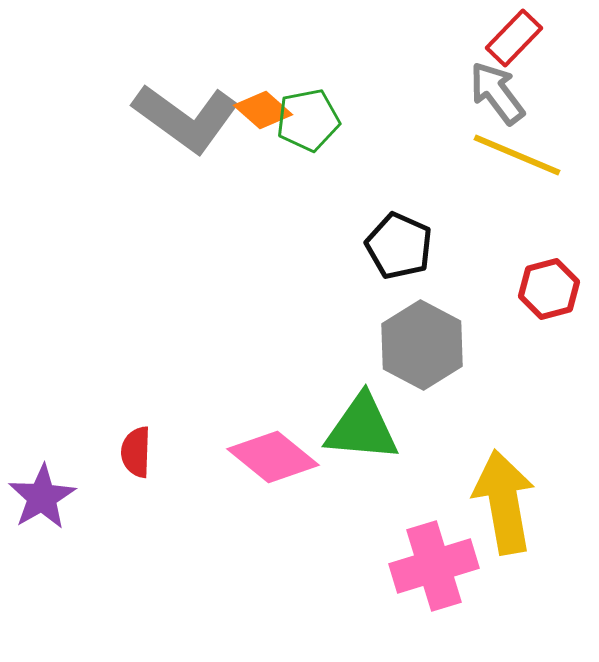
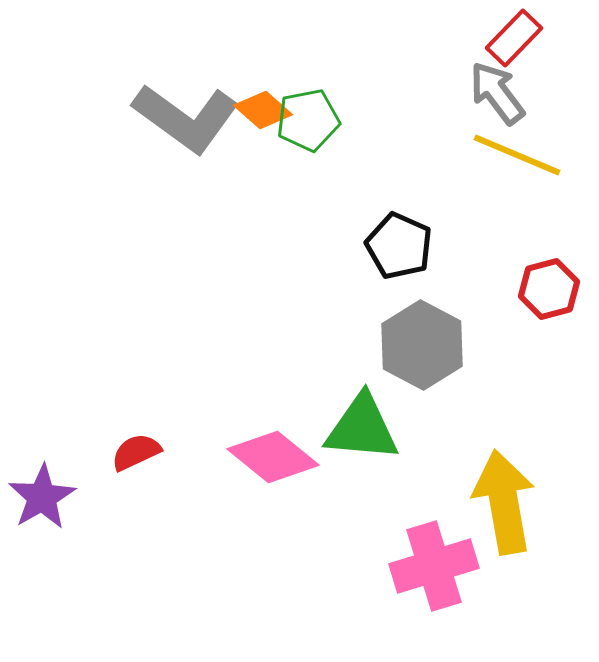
red semicircle: rotated 63 degrees clockwise
